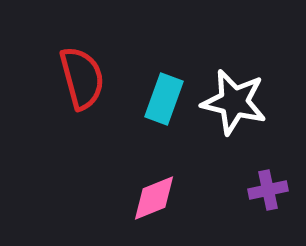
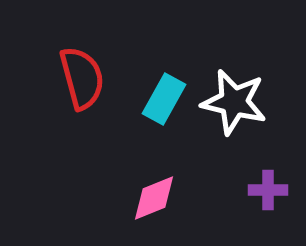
cyan rectangle: rotated 9 degrees clockwise
purple cross: rotated 12 degrees clockwise
